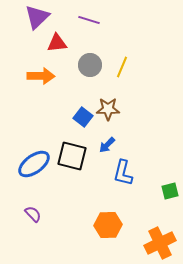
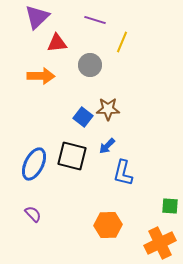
purple line: moved 6 px right
yellow line: moved 25 px up
blue arrow: moved 1 px down
blue ellipse: rotated 28 degrees counterclockwise
green square: moved 15 px down; rotated 18 degrees clockwise
